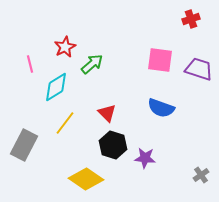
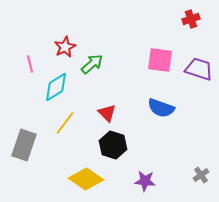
gray rectangle: rotated 8 degrees counterclockwise
purple star: moved 23 px down
